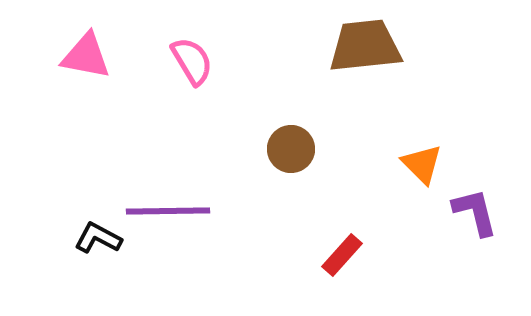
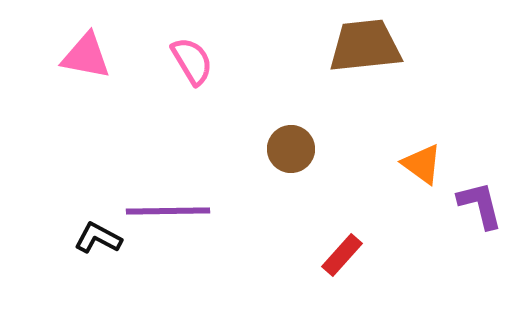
orange triangle: rotated 9 degrees counterclockwise
purple L-shape: moved 5 px right, 7 px up
